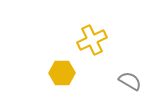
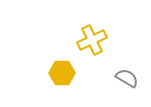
gray semicircle: moved 3 px left, 3 px up
